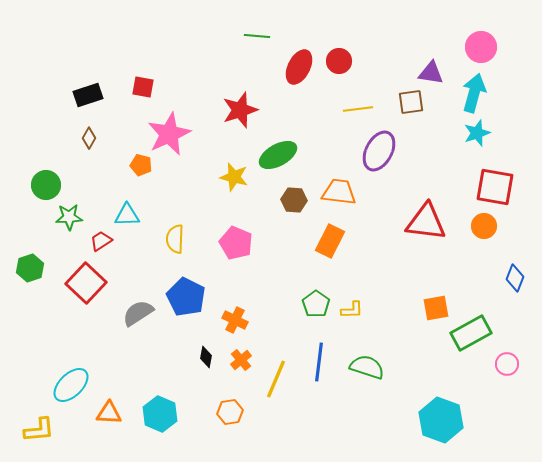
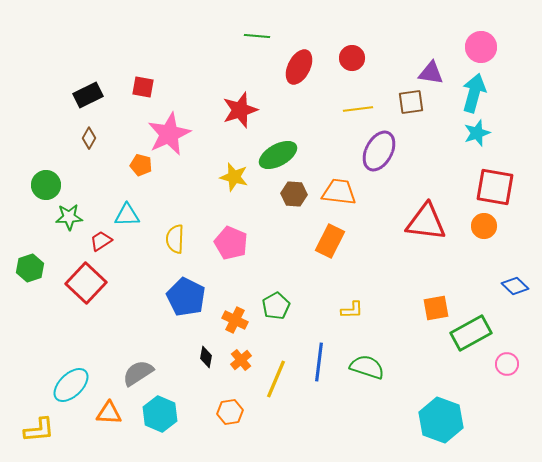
red circle at (339, 61): moved 13 px right, 3 px up
black rectangle at (88, 95): rotated 8 degrees counterclockwise
brown hexagon at (294, 200): moved 6 px up
pink pentagon at (236, 243): moved 5 px left
blue diamond at (515, 278): moved 8 px down; rotated 68 degrees counterclockwise
green pentagon at (316, 304): moved 40 px left, 2 px down; rotated 8 degrees clockwise
gray semicircle at (138, 313): moved 60 px down
